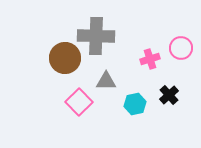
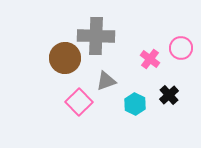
pink cross: rotated 36 degrees counterclockwise
gray triangle: rotated 20 degrees counterclockwise
cyan hexagon: rotated 20 degrees counterclockwise
